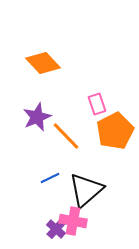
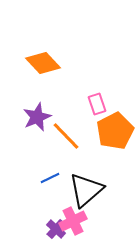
pink cross: rotated 36 degrees counterclockwise
